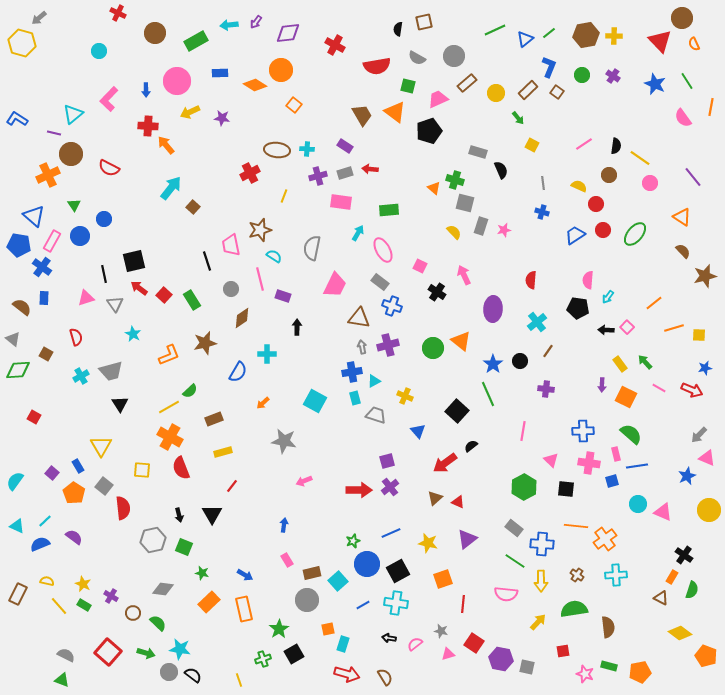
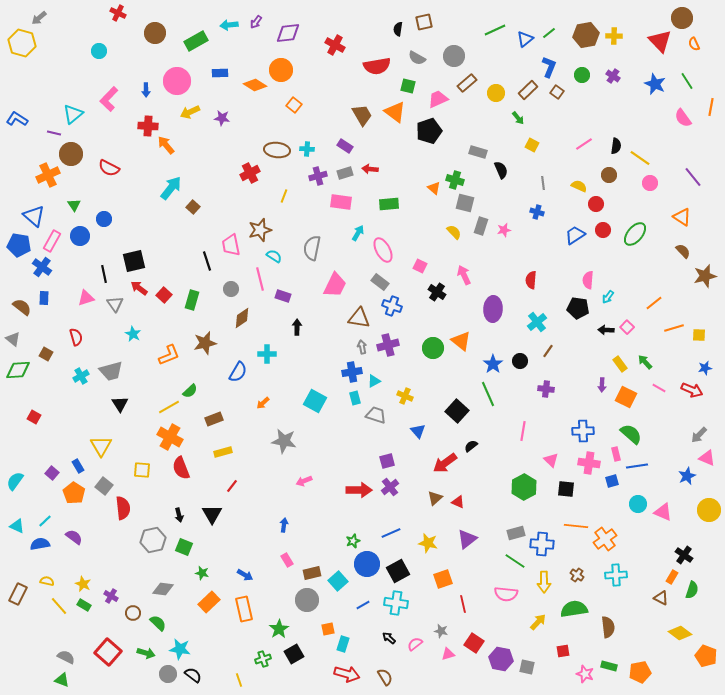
green rectangle at (389, 210): moved 6 px up
blue cross at (542, 212): moved 5 px left
green rectangle at (192, 300): rotated 48 degrees clockwise
gray rectangle at (514, 528): moved 2 px right, 5 px down; rotated 54 degrees counterclockwise
blue semicircle at (40, 544): rotated 12 degrees clockwise
yellow arrow at (541, 581): moved 3 px right, 1 px down
red line at (463, 604): rotated 18 degrees counterclockwise
black arrow at (389, 638): rotated 32 degrees clockwise
gray semicircle at (66, 655): moved 2 px down
gray circle at (169, 672): moved 1 px left, 2 px down
